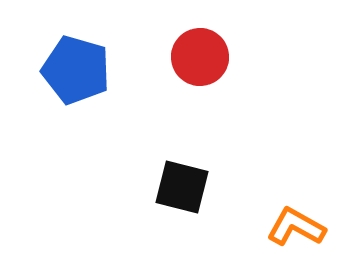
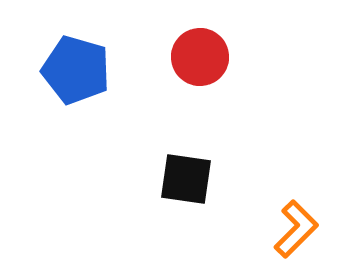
black square: moved 4 px right, 8 px up; rotated 6 degrees counterclockwise
orange L-shape: moved 2 px down; rotated 106 degrees clockwise
